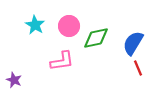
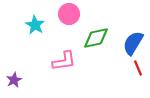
pink circle: moved 12 px up
pink L-shape: moved 2 px right
purple star: rotated 21 degrees clockwise
